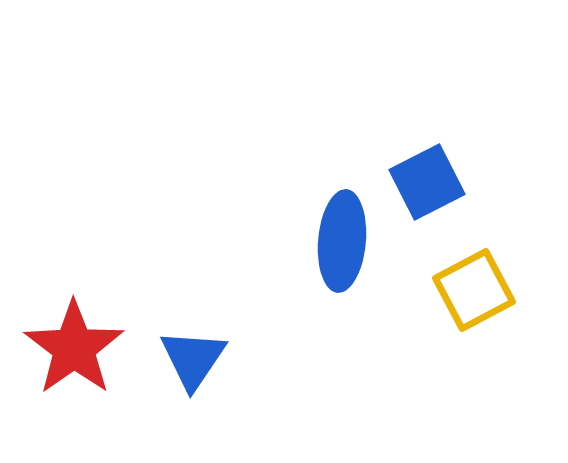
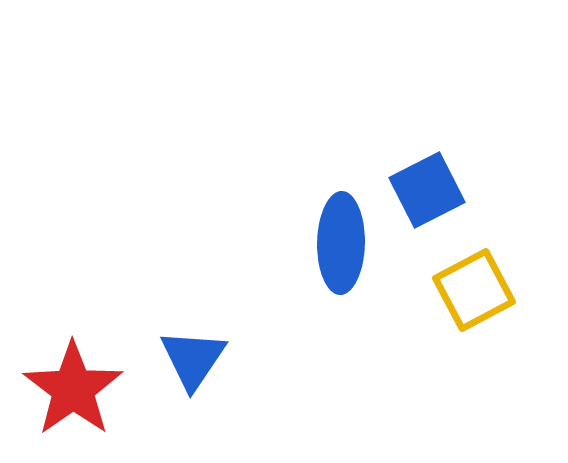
blue square: moved 8 px down
blue ellipse: moved 1 px left, 2 px down; rotated 4 degrees counterclockwise
red star: moved 1 px left, 41 px down
